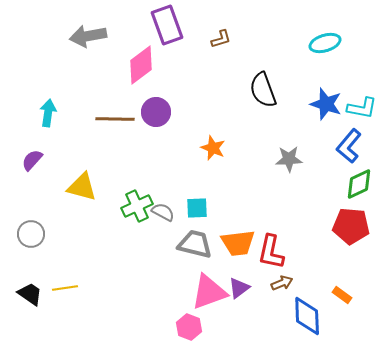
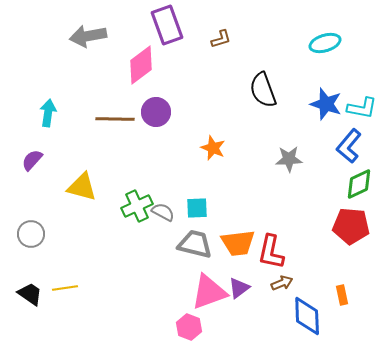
orange rectangle: rotated 42 degrees clockwise
